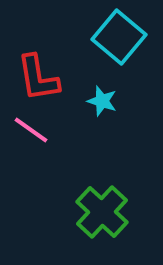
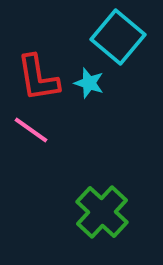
cyan square: moved 1 px left
cyan star: moved 13 px left, 18 px up
